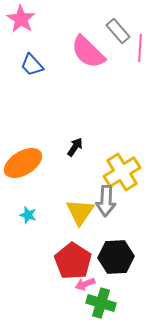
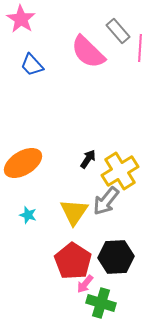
black arrow: moved 13 px right, 12 px down
yellow cross: moved 2 px left, 1 px up
gray arrow: rotated 36 degrees clockwise
yellow triangle: moved 6 px left
pink arrow: rotated 30 degrees counterclockwise
